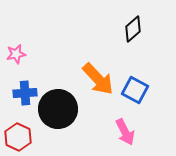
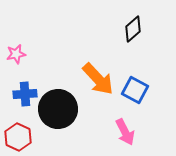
blue cross: moved 1 px down
